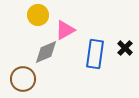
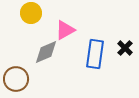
yellow circle: moved 7 px left, 2 px up
brown circle: moved 7 px left
